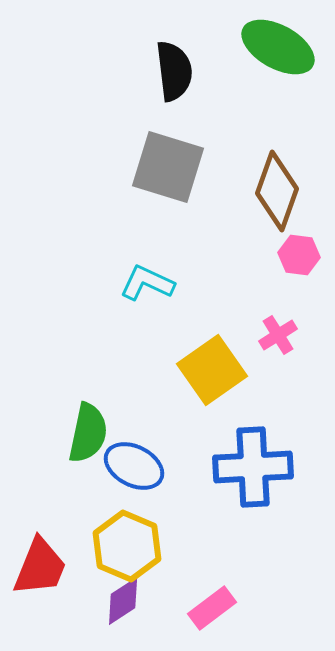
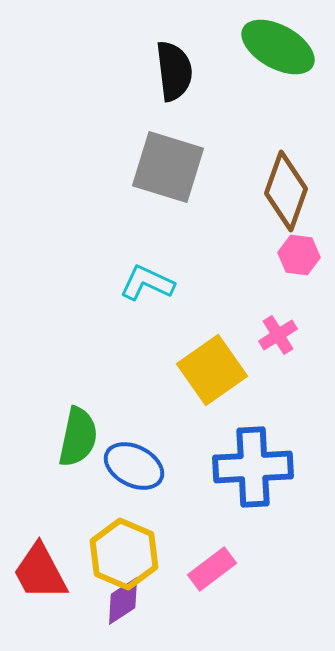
brown diamond: moved 9 px right
green semicircle: moved 10 px left, 4 px down
yellow hexagon: moved 3 px left, 8 px down
red trapezoid: moved 5 px down; rotated 130 degrees clockwise
pink rectangle: moved 39 px up
